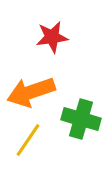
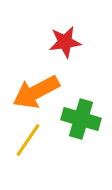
red star: moved 13 px right, 5 px down
orange arrow: moved 5 px right; rotated 9 degrees counterclockwise
